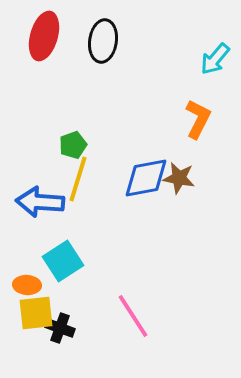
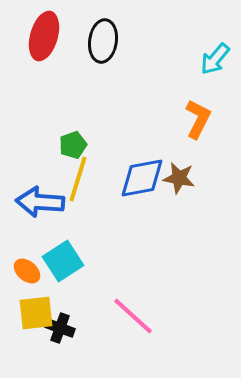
blue diamond: moved 4 px left
orange ellipse: moved 14 px up; rotated 36 degrees clockwise
pink line: rotated 15 degrees counterclockwise
